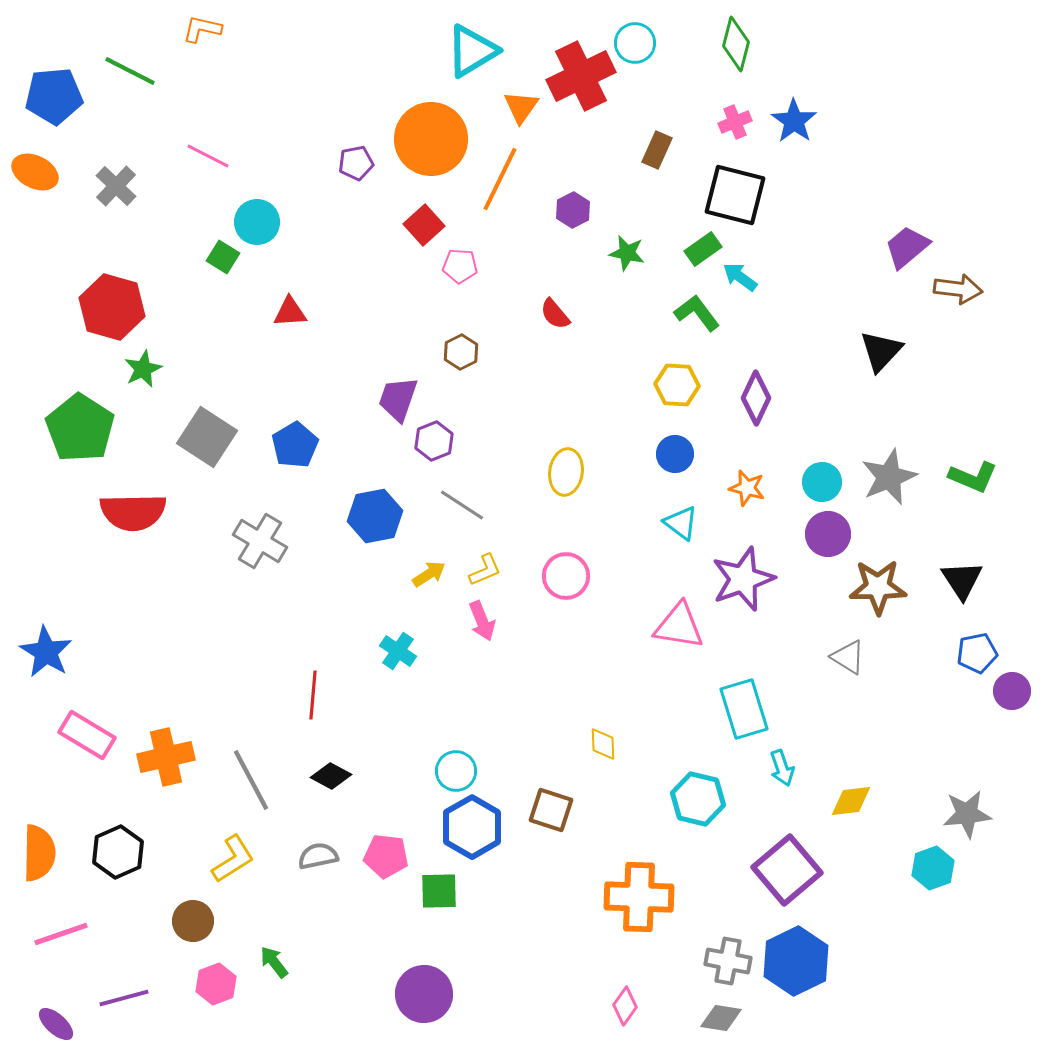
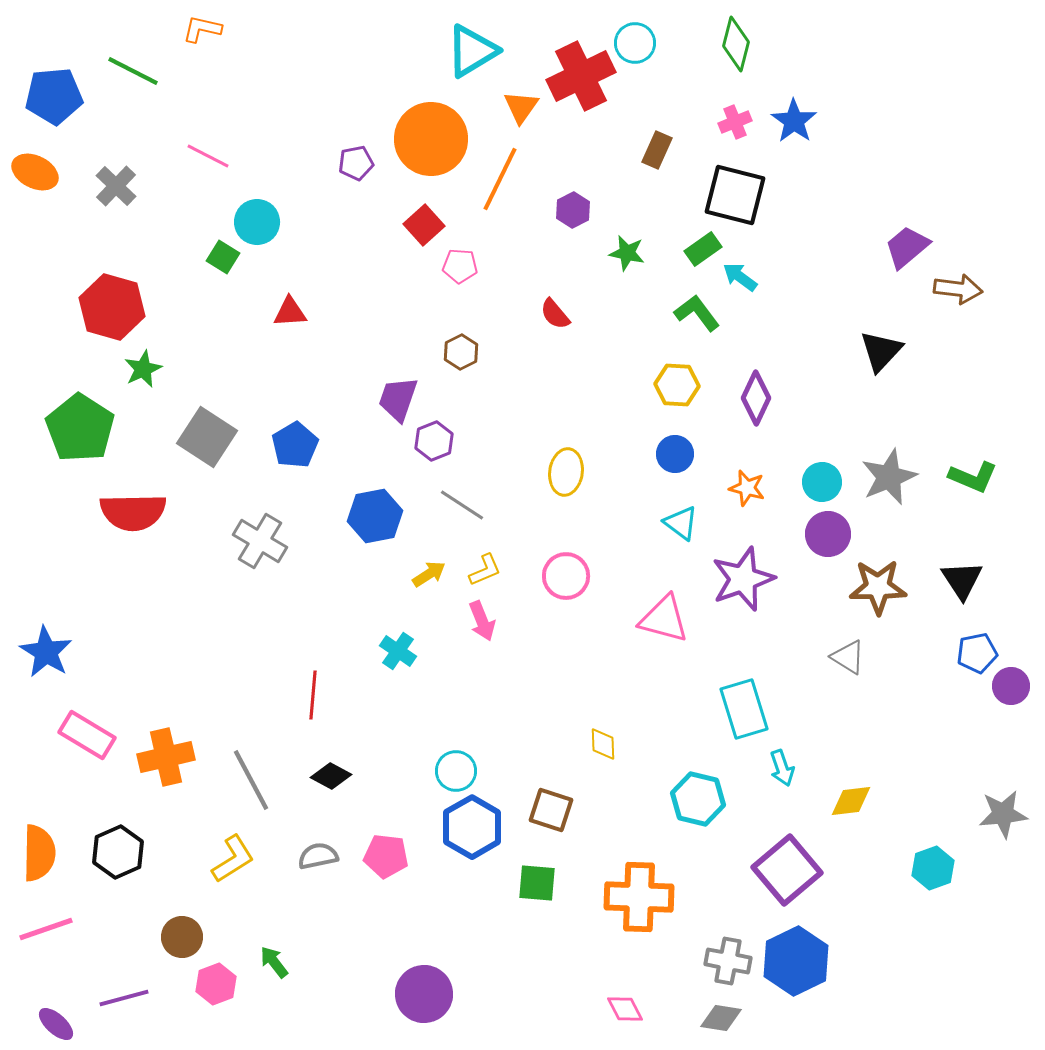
green line at (130, 71): moved 3 px right
pink triangle at (679, 626): moved 15 px left, 7 px up; rotated 6 degrees clockwise
purple circle at (1012, 691): moved 1 px left, 5 px up
gray star at (967, 814): moved 36 px right
green square at (439, 891): moved 98 px right, 8 px up; rotated 6 degrees clockwise
brown circle at (193, 921): moved 11 px left, 16 px down
pink line at (61, 934): moved 15 px left, 5 px up
pink diamond at (625, 1006): moved 3 px down; rotated 63 degrees counterclockwise
